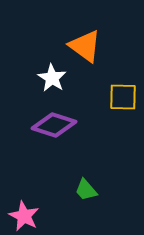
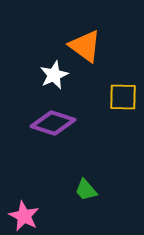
white star: moved 2 px right, 3 px up; rotated 16 degrees clockwise
purple diamond: moved 1 px left, 2 px up
